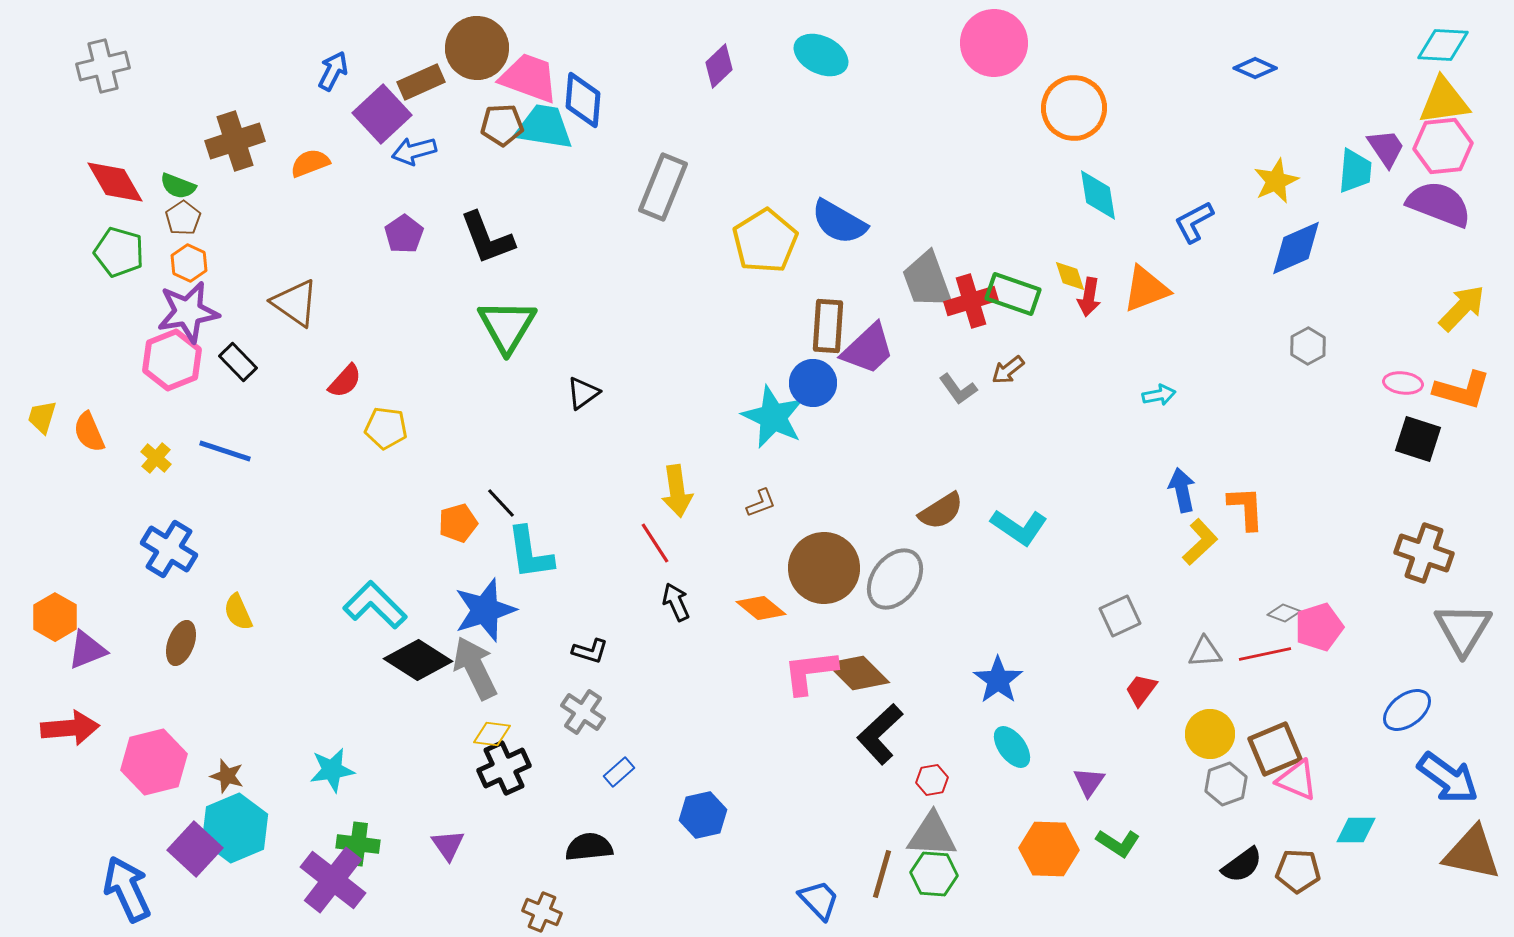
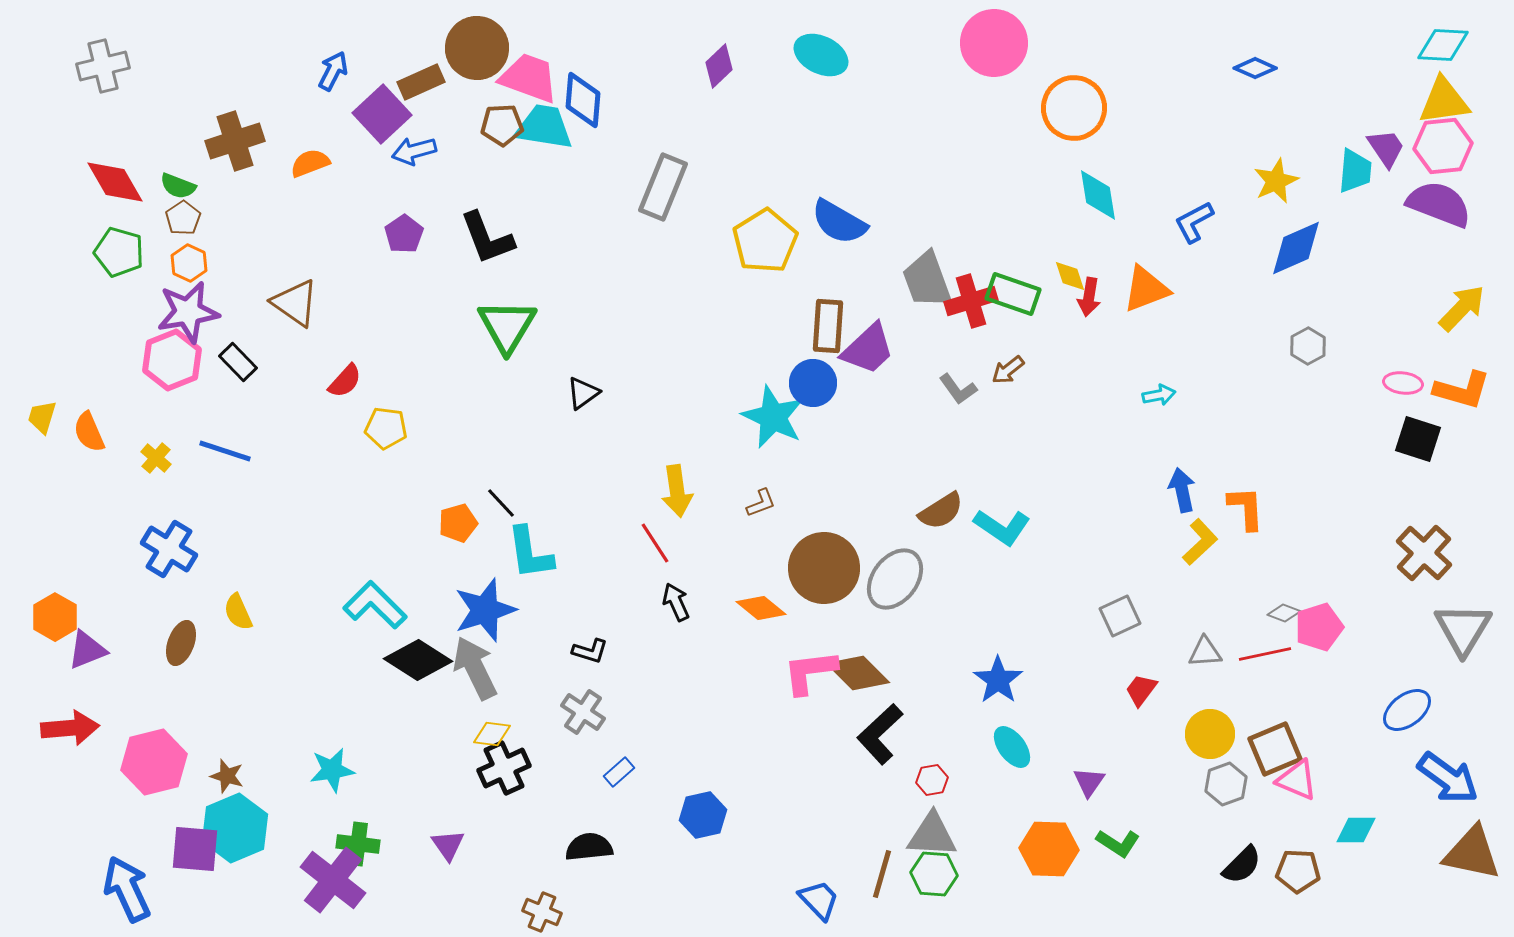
cyan L-shape at (1019, 527): moved 17 px left
brown cross at (1424, 553): rotated 24 degrees clockwise
purple square at (195, 849): rotated 38 degrees counterclockwise
black semicircle at (1242, 865): rotated 9 degrees counterclockwise
